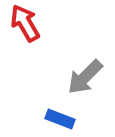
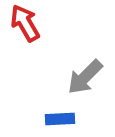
blue rectangle: rotated 24 degrees counterclockwise
